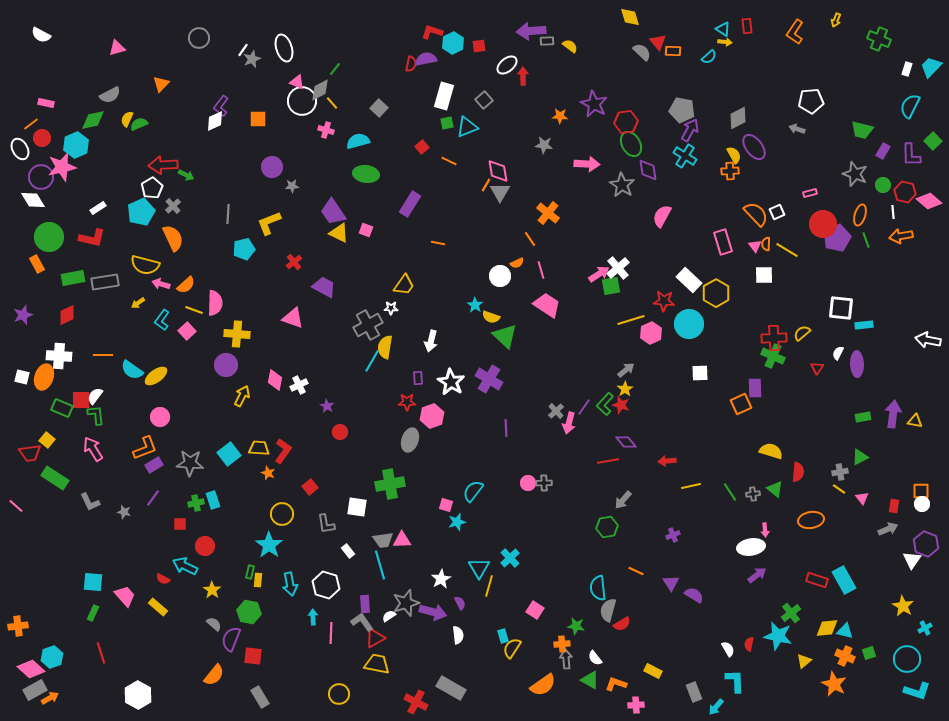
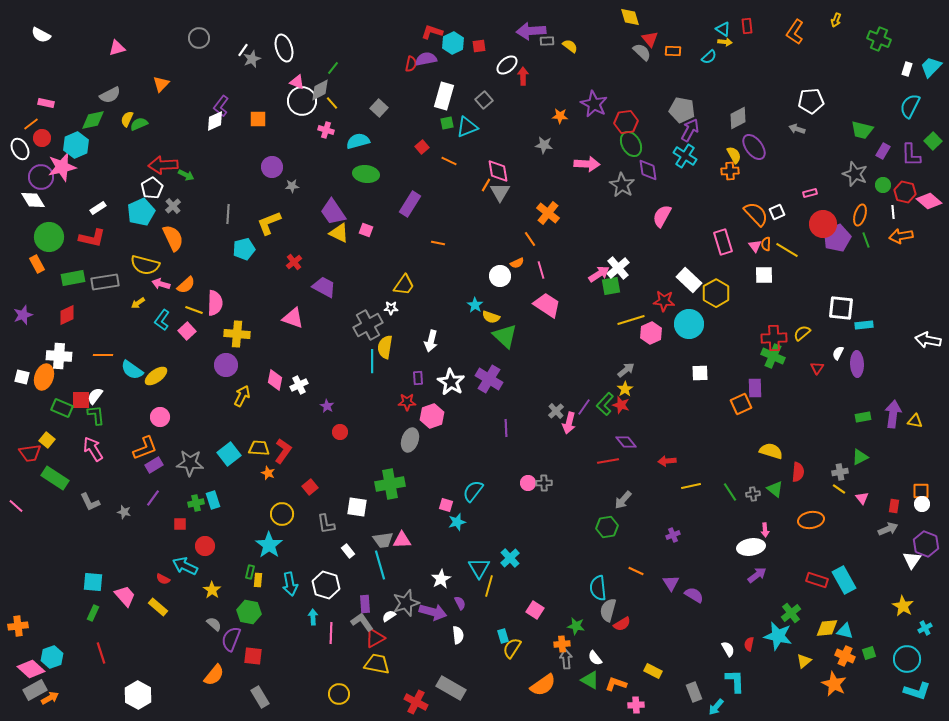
red triangle at (658, 42): moved 8 px left, 3 px up
green line at (335, 69): moved 2 px left, 1 px up
cyan line at (372, 361): rotated 30 degrees counterclockwise
